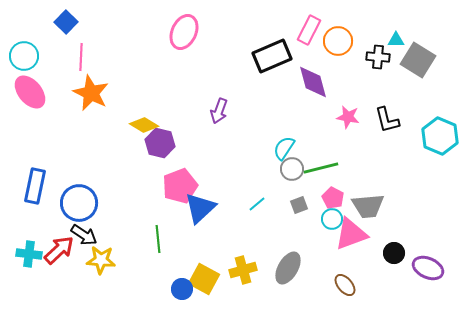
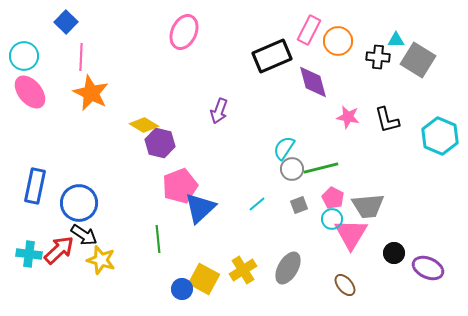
pink triangle at (351, 234): rotated 39 degrees counterclockwise
yellow star at (101, 260): rotated 12 degrees clockwise
yellow cross at (243, 270): rotated 16 degrees counterclockwise
